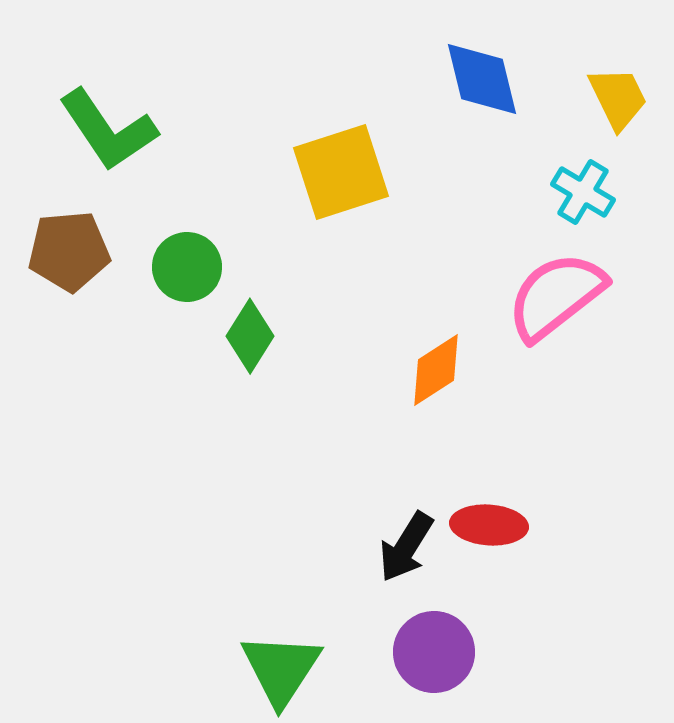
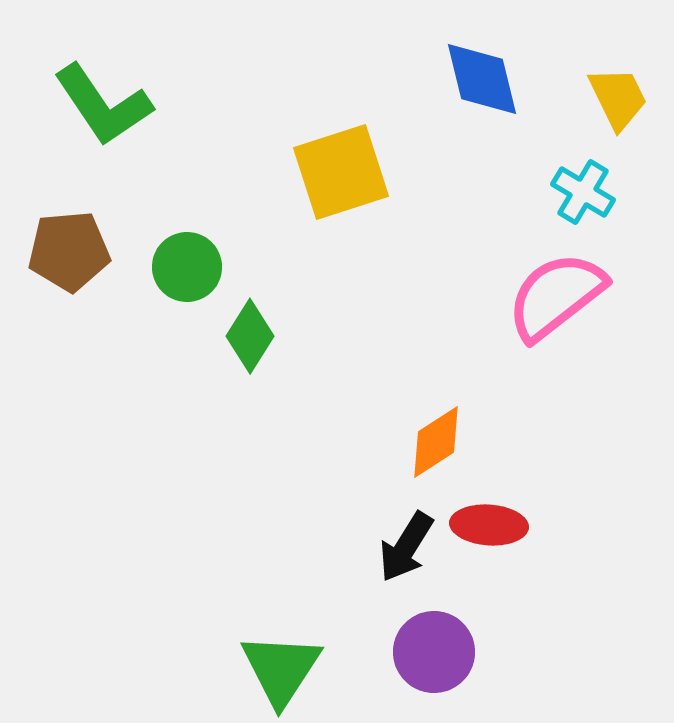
green L-shape: moved 5 px left, 25 px up
orange diamond: moved 72 px down
